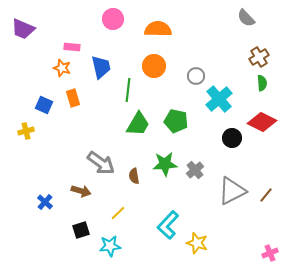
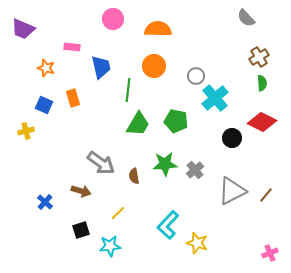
orange star: moved 16 px left
cyan cross: moved 4 px left, 1 px up
